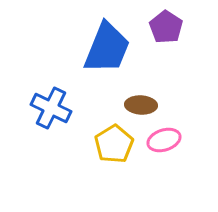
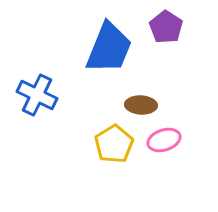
blue trapezoid: moved 2 px right
blue cross: moved 14 px left, 13 px up
